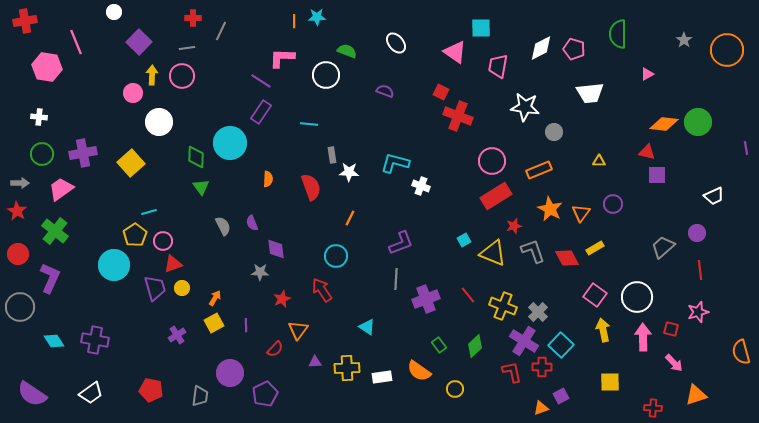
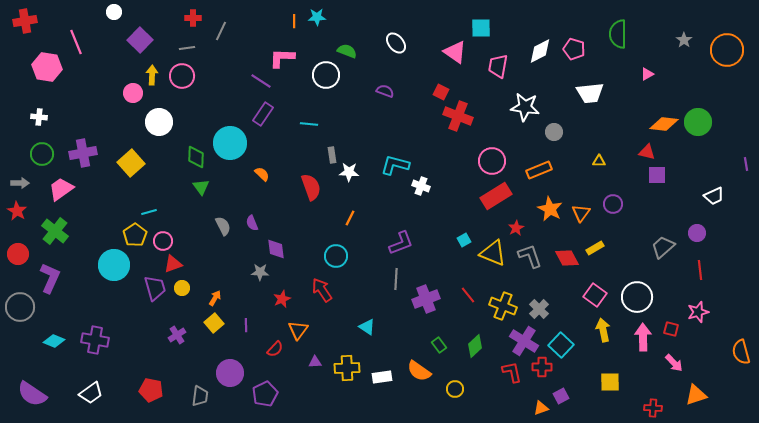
purple square at (139, 42): moved 1 px right, 2 px up
white diamond at (541, 48): moved 1 px left, 3 px down
purple rectangle at (261, 112): moved 2 px right, 2 px down
purple line at (746, 148): moved 16 px down
cyan L-shape at (395, 163): moved 2 px down
orange semicircle at (268, 179): moved 6 px left, 5 px up; rotated 49 degrees counterclockwise
red star at (514, 226): moved 2 px right, 2 px down; rotated 14 degrees counterclockwise
gray L-shape at (533, 251): moved 3 px left, 5 px down
gray cross at (538, 312): moved 1 px right, 3 px up
yellow square at (214, 323): rotated 12 degrees counterclockwise
cyan diamond at (54, 341): rotated 35 degrees counterclockwise
